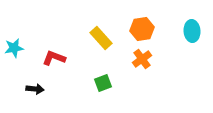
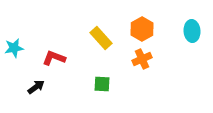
orange hexagon: rotated 20 degrees counterclockwise
orange cross: rotated 12 degrees clockwise
green square: moved 1 px left, 1 px down; rotated 24 degrees clockwise
black arrow: moved 1 px right, 2 px up; rotated 42 degrees counterclockwise
